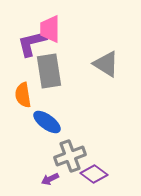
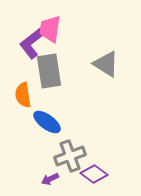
pink trapezoid: rotated 8 degrees clockwise
purple L-shape: rotated 24 degrees counterclockwise
